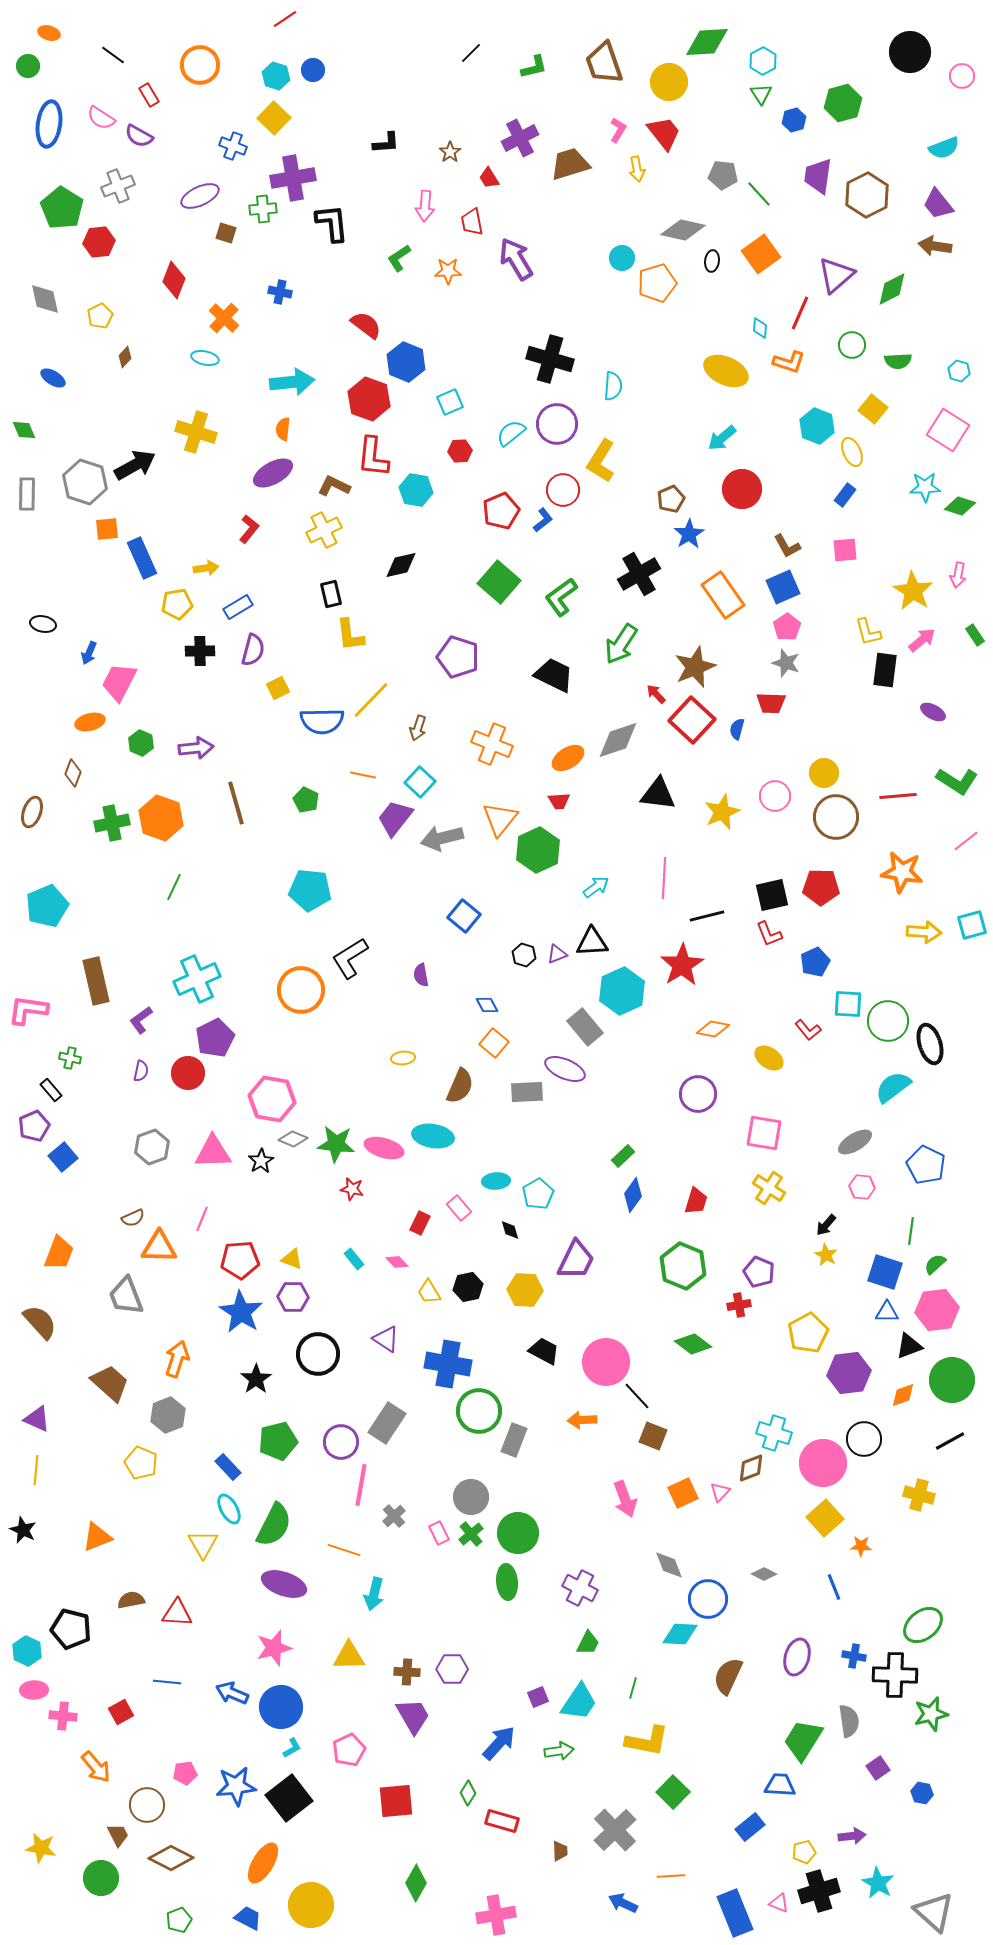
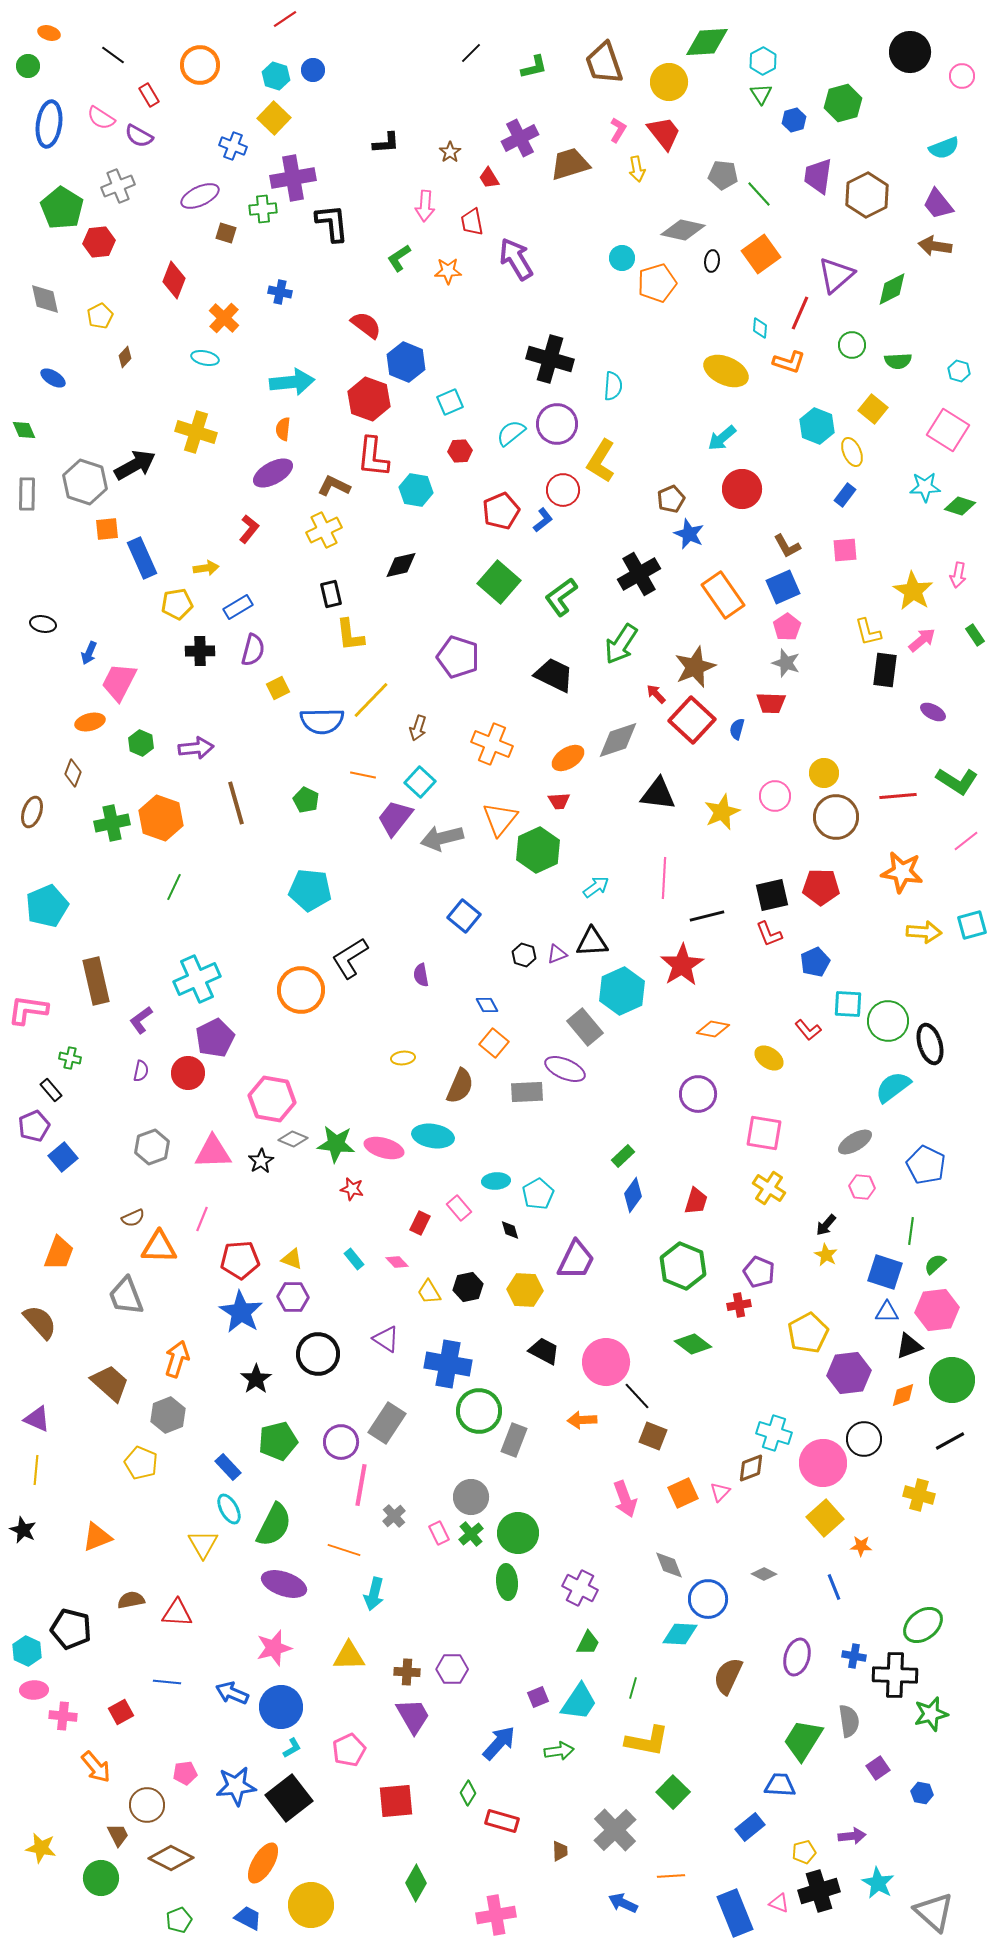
blue star at (689, 534): rotated 16 degrees counterclockwise
